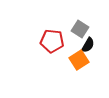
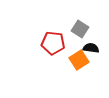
red pentagon: moved 1 px right, 2 px down
black semicircle: moved 3 px right, 3 px down; rotated 112 degrees counterclockwise
